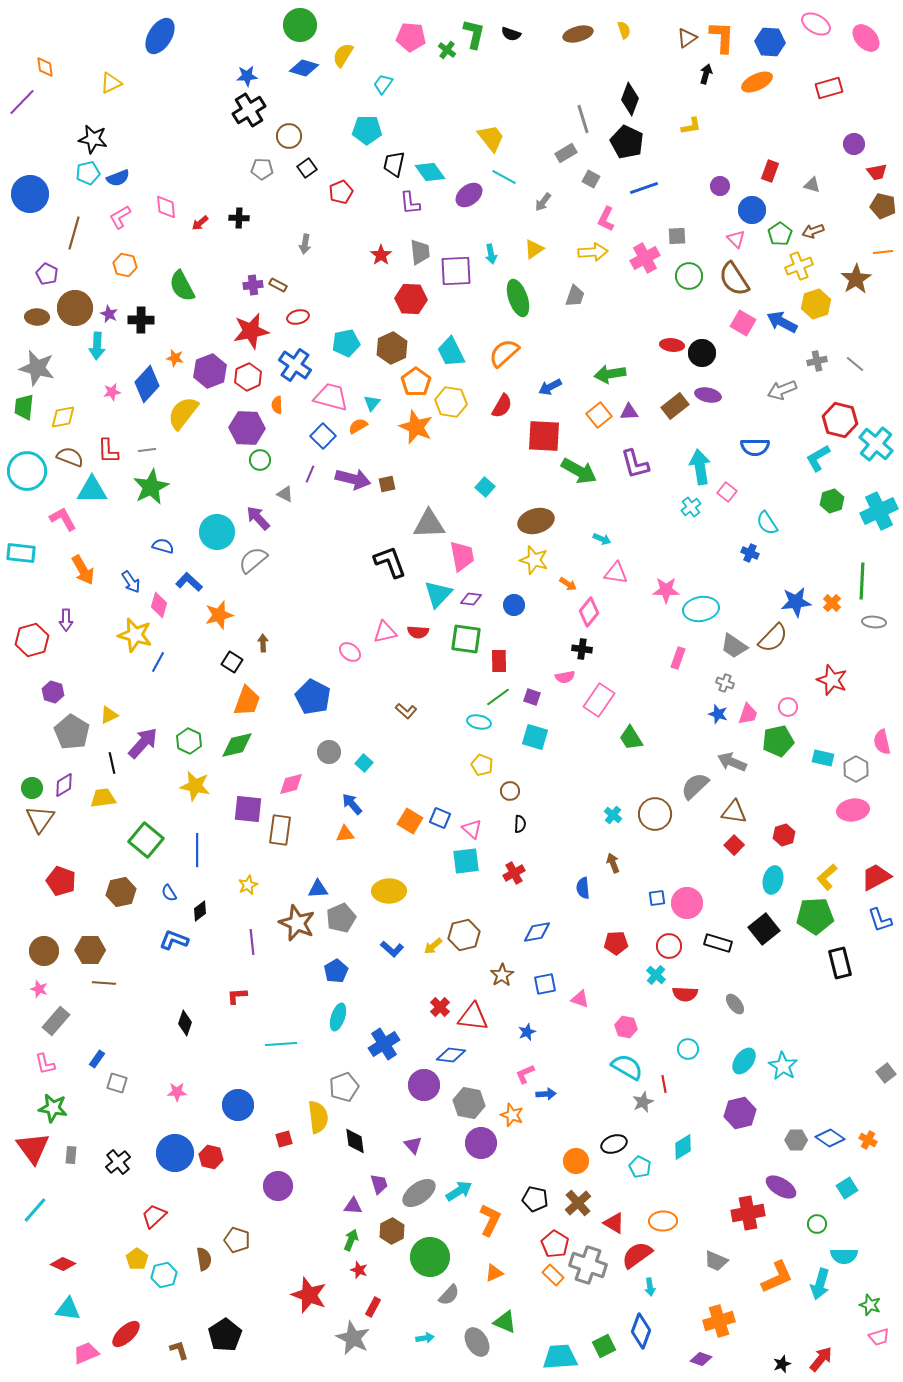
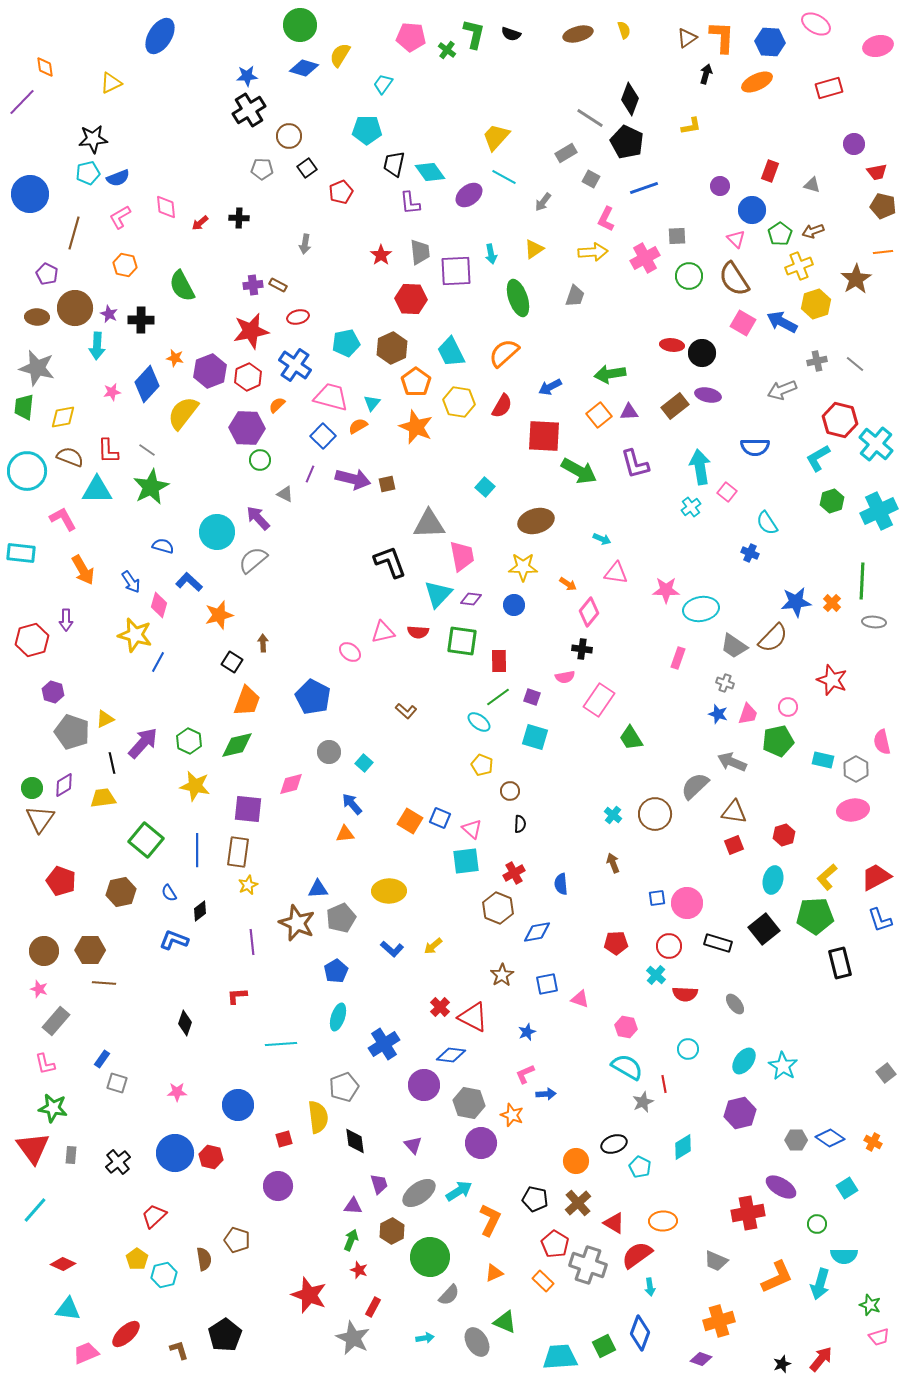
pink ellipse at (866, 38): moved 12 px right, 8 px down; rotated 60 degrees counterclockwise
yellow semicircle at (343, 55): moved 3 px left
gray line at (583, 119): moved 7 px right, 1 px up; rotated 40 degrees counterclockwise
yellow trapezoid at (491, 138): moved 5 px right, 1 px up; rotated 100 degrees counterclockwise
black star at (93, 139): rotated 16 degrees counterclockwise
yellow hexagon at (451, 402): moved 8 px right
orange semicircle at (277, 405): rotated 48 degrees clockwise
gray line at (147, 450): rotated 42 degrees clockwise
cyan triangle at (92, 490): moved 5 px right
yellow star at (534, 560): moved 11 px left, 7 px down; rotated 16 degrees counterclockwise
pink triangle at (385, 632): moved 2 px left
green square at (466, 639): moved 4 px left, 2 px down
yellow triangle at (109, 715): moved 4 px left, 4 px down
cyan ellipse at (479, 722): rotated 25 degrees clockwise
gray pentagon at (72, 732): rotated 12 degrees counterclockwise
cyan rectangle at (823, 758): moved 2 px down
brown rectangle at (280, 830): moved 42 px left, 22 px down
red square at (734, 845): rotated 24 degrees clockwise
blue semicircle at (583, 888): moved 22 px left, 4 px up
brown hexagon at (464, 935): moved 34 px right, 27 px up; rotated 24 degrees counterclockwise
blue square at (545, 984): moved 2 px right
red triangle at (473, 1017): rotated 20 degrees clockwise
blue rectangle at (97, 1059): moved 5 px right
orange cross at (868, 1140): moved 5 px right, 2 px down
orange rectangle at (553, 1275): moved 10 px left, 6 px down
blue diamond at (641, 1331): moved 1 px left, 2 px down
